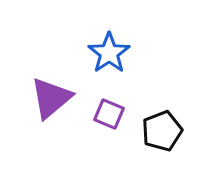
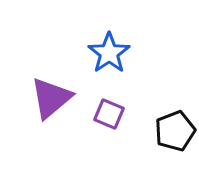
black pentagon: moved 13 px right
